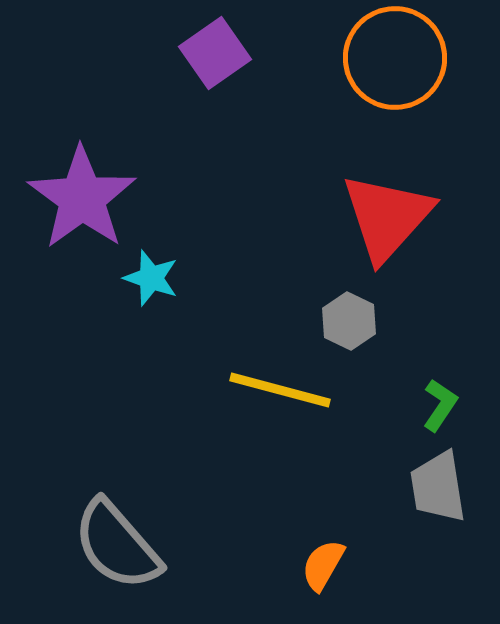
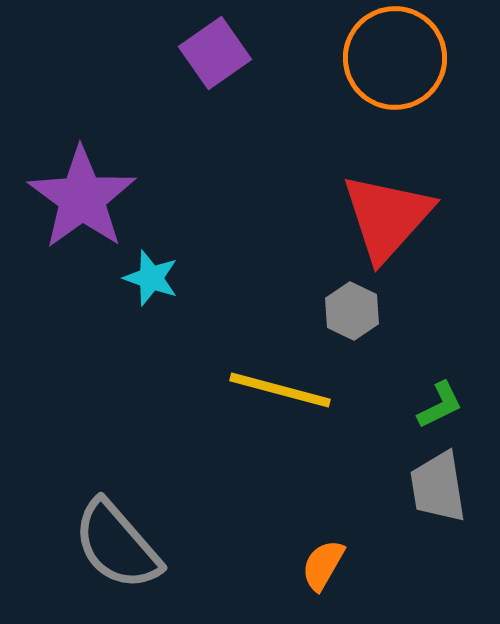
gray hexagon: moved 3 px right, 10 px up
green L-shape: rotated 30 degrees clockwise
